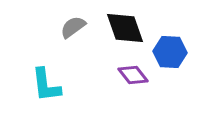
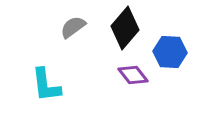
black diamond: rotated 60 degrees clockwise
